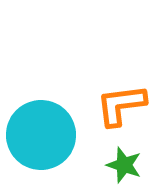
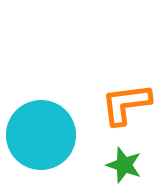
orange L-shape: moved 5 px right, 1 px up
